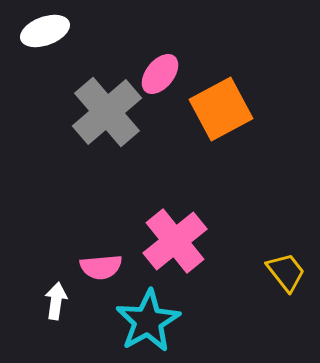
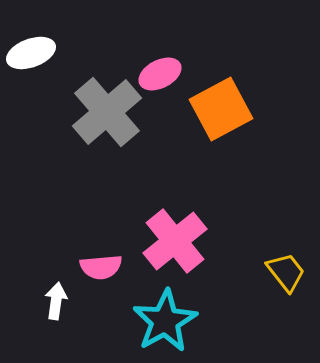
white ellipse: moved 14 px left, 22 px down
pink ellipse: rotated 24 degrees clockwise
cyan star: moved 17 px right
